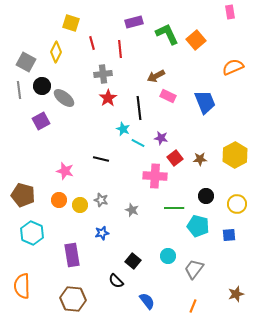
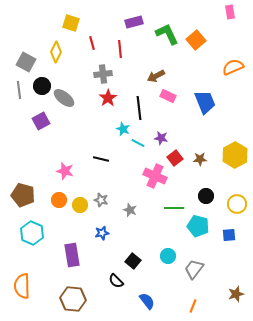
pink cross at (155, 176): rotated 20 degrees clockwise
gray star at (132, 210): moved 2 px left
